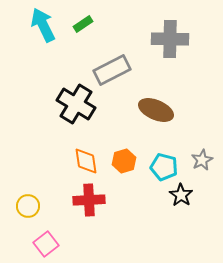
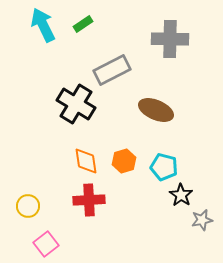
gray star: moved 60 px down; rotated 15 degrees clockwise
